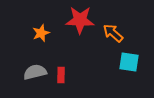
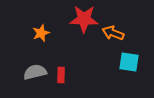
red star: moved 4 px right, 1 px up
orange arrow: rotated 20 degrees counterclockwise
